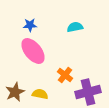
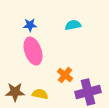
cyan semicircle: moved 2 px left, 2 px up
pink ellipse: rotated 20 degrees clockwise
brown star: rotated 24 degrees clockwise
